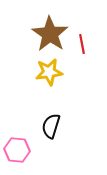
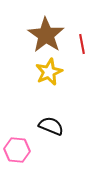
brown star: moved 4 px left, 1 px down
yellow star: rotated 16 degrees counterclockwise
black semicircle: rotated 95 degrees clockwise
